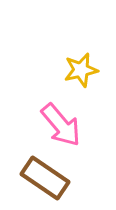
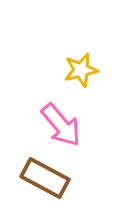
brown rectangle: rotated 6 degrees counterclockwise
